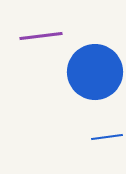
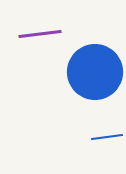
purple line: moved 1 px left, 2 px up
